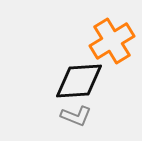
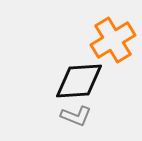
orange cross: moved 1 px right, 1 px up
